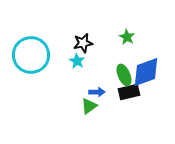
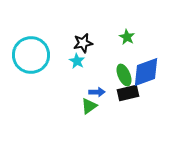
black rectangle: moved 1 px left, 1 px down
